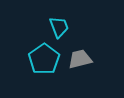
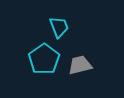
gray trapezoid: moved 6 px down
